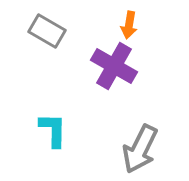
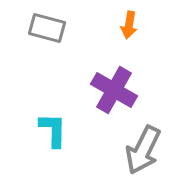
gray rectangle: moved 3 px up; rotated 15 degrees counterclockwise
purple cross: moved 24 px down
gray arrow: moved 3 px right, 1 px down
